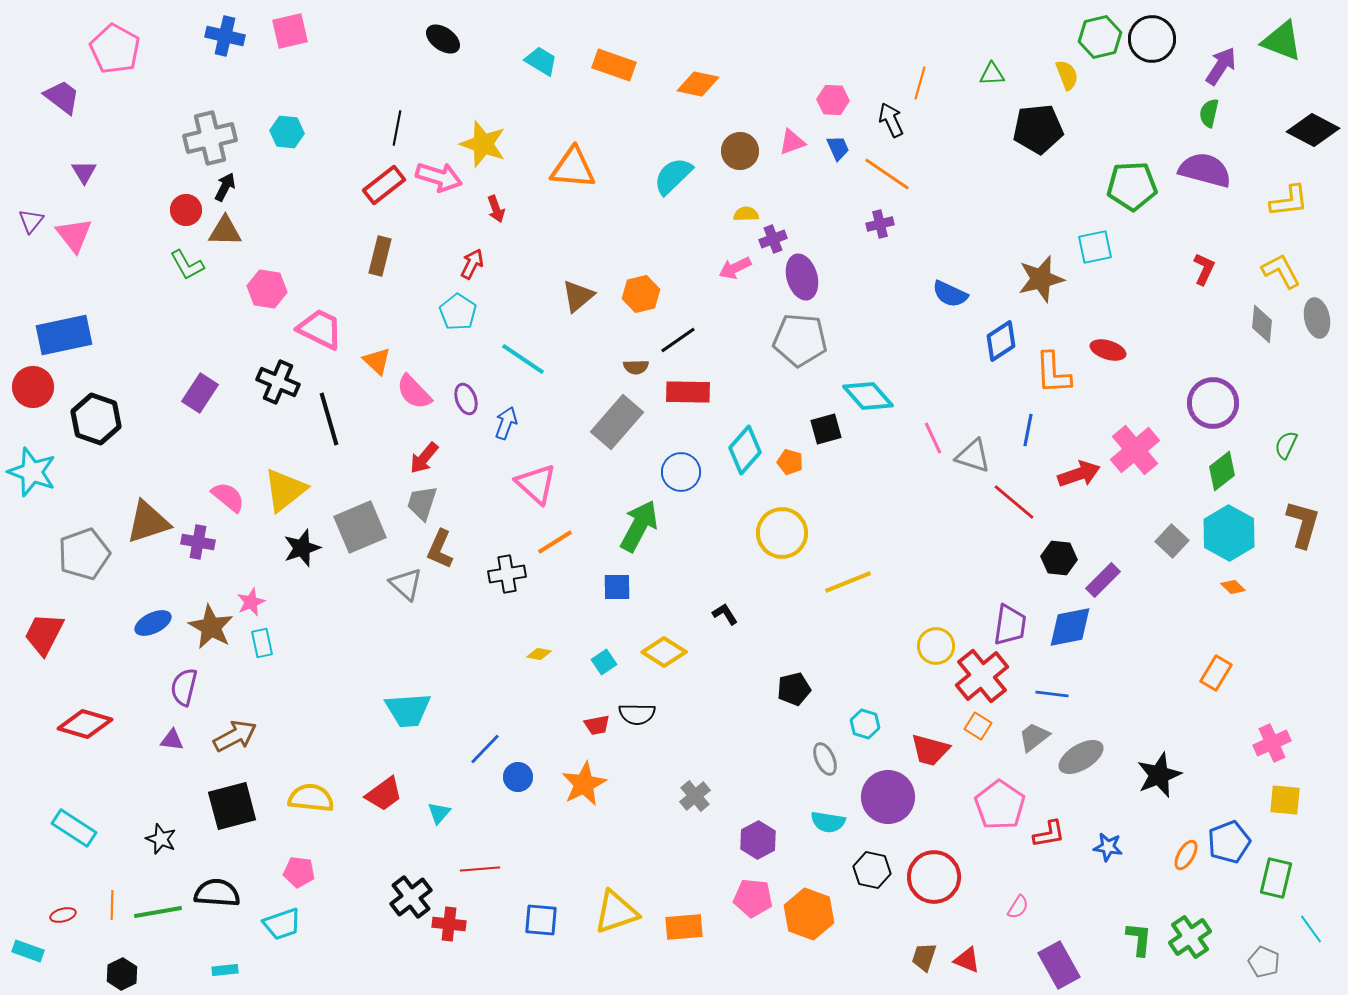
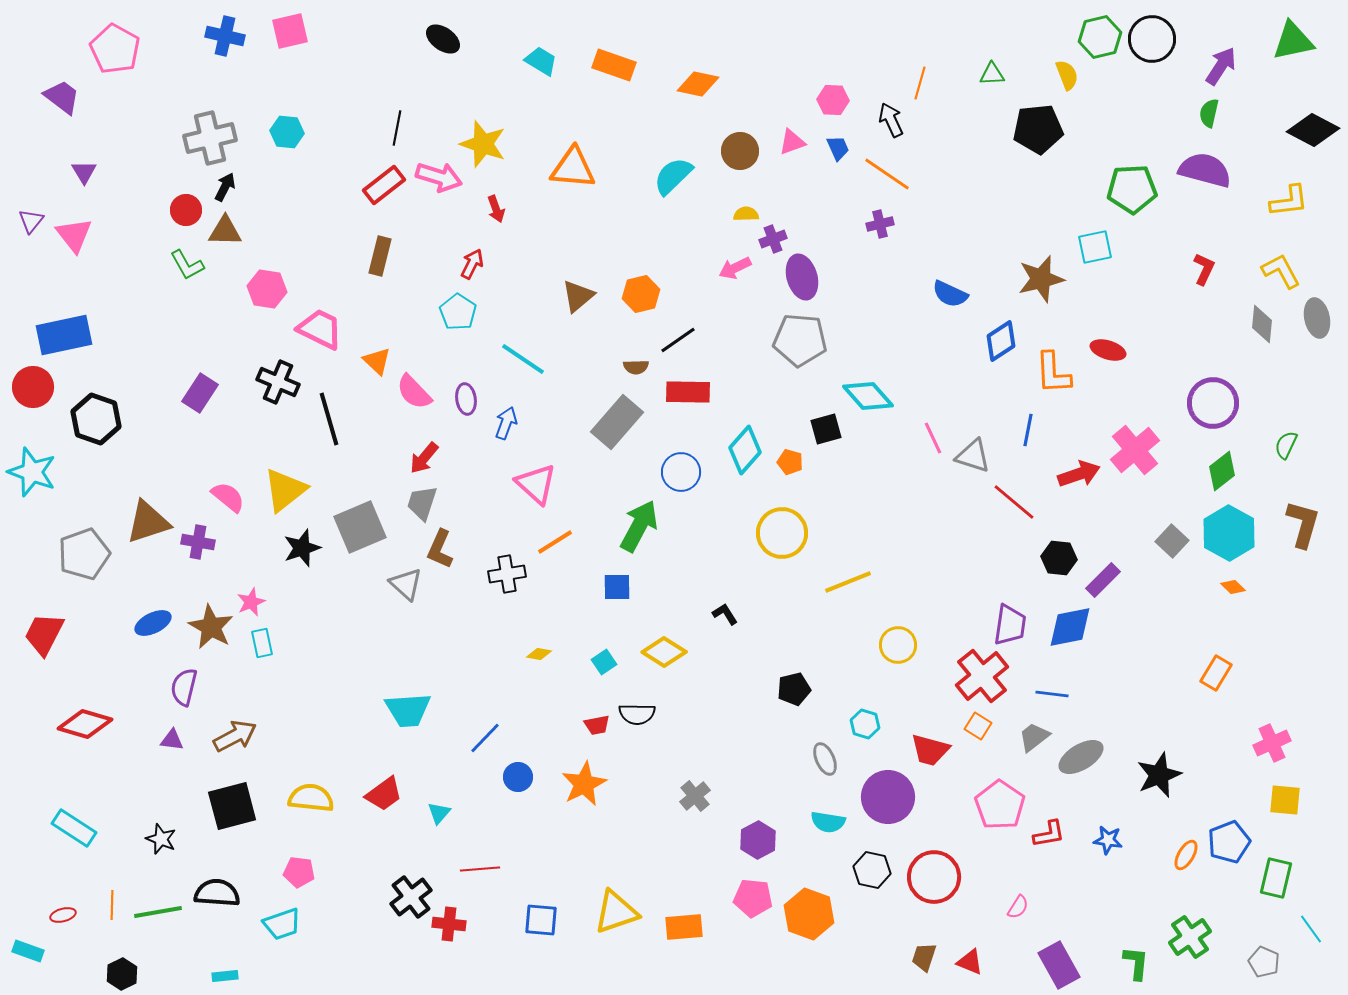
green triangle at (1282, 41): moved 11 px right; rotated 33 degrees counterclockwise
green pentagon at (1132, 186): moved 3 px down
purple ellipse at (466, 399): rotated 12 degrees clockwise
yellow circle at (936, 646): moved 38 px left, 1 px up
blue line at (485, 749): moved 11 px up
blue star at (1108, 847): moved 7 px up
green L-shape at (1139, 939): moved 3 px left, 24 px down
red triangle at (967, 960): moved 3 px right, 2 px down
cyan rectangle at (225, 970): moved 6 px down
